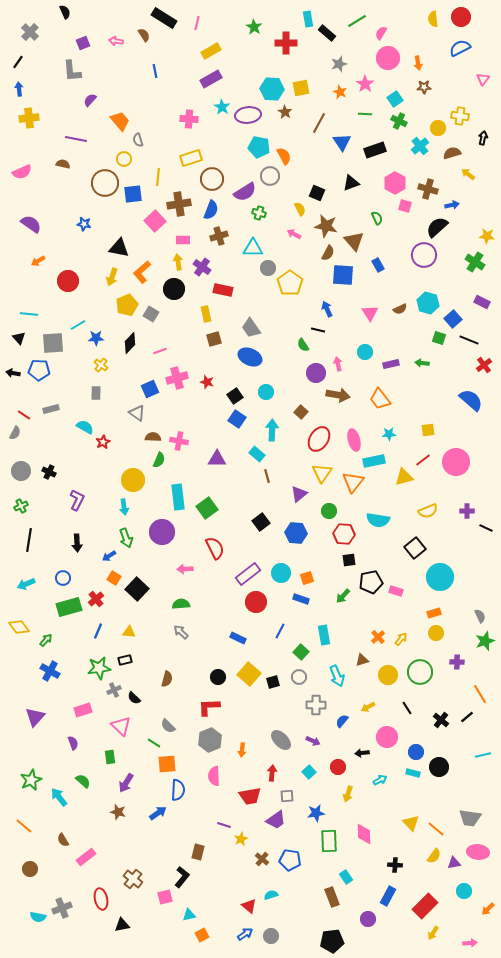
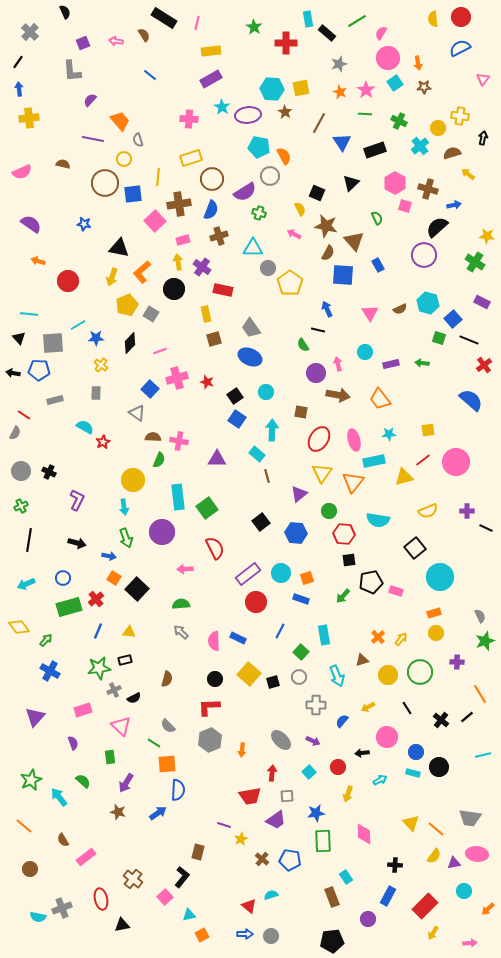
yellow rectangle at (211, 51): rotated 24 degrees clockwise
blue line at (155, 71): moved 5 px left, 4 px down; rotated 40 degrees counterclockwise
pink star at (365, 84): moved 1 px right, 6 px down
cyan square at (395, 99): moved 16 px up
purple line at (76, 139): moved 17 px right
black triangle at (351, 183): rotated 24 degrees counterclockwise
blue arrow at (452, 205): moved 2 px right
pink rectangle at (183, 240): rotated 16 degrees counterclockwise
orange arrow at (38, 261): rotated 48 degrees clockwise
blue square at (150, 389): rotated 24 degrees counterclockwise
gray rectangle at (51, 409): moved 4 px right, 9 px up
brown square at (301, 412): rotated 32 degrees counterclockwise
black arrow at (77, 543): rotated 72 degrees counterclockwise
blue arrow at (109, 556): rotated 136 degrees counterclockwise
black circle at (218, 677): moved 3 px left, 2 px down
black semicircle at (134, 698): rotated 72 degrees counterclockwise
pink semicircle at (214, 776): moved 135 px up
green rectangle at (329, 841): moved 6 px left
pink ellipse at (478, 852): moved 1 px left, 2 px down
pink square at (165, 897): rotated 28 degrees counterclockwise
blue arrow at (245, 934): rotated 35 degrees clockwise
